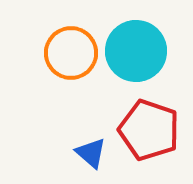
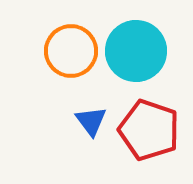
orange circle: moved 2 px up
blue triangle: moved 32 px up; rotated 12 degrees clockwise
